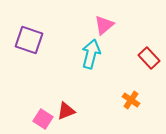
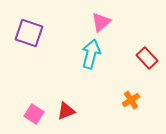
pink triangle: moved 3 px left, 3 px up
purple square: moved 7 px up
red rectangle: moved 2 px left
orange cross: rotated 24 degrees clockwise
pink square: moved 9 px left, 5 px up
